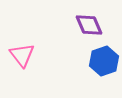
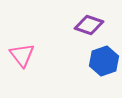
purple diamond: rotated 48 degrees counterclockwise
